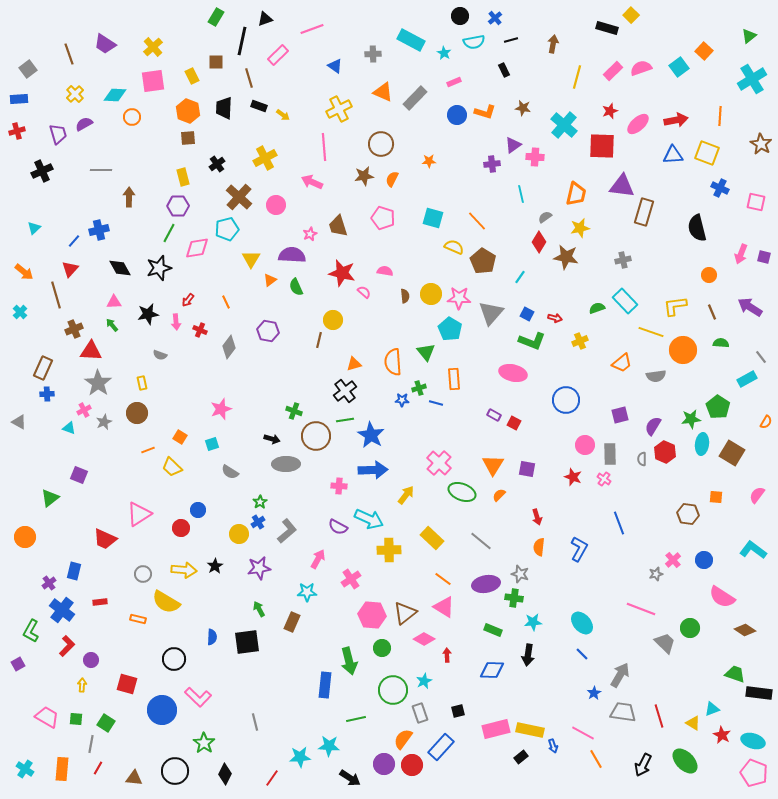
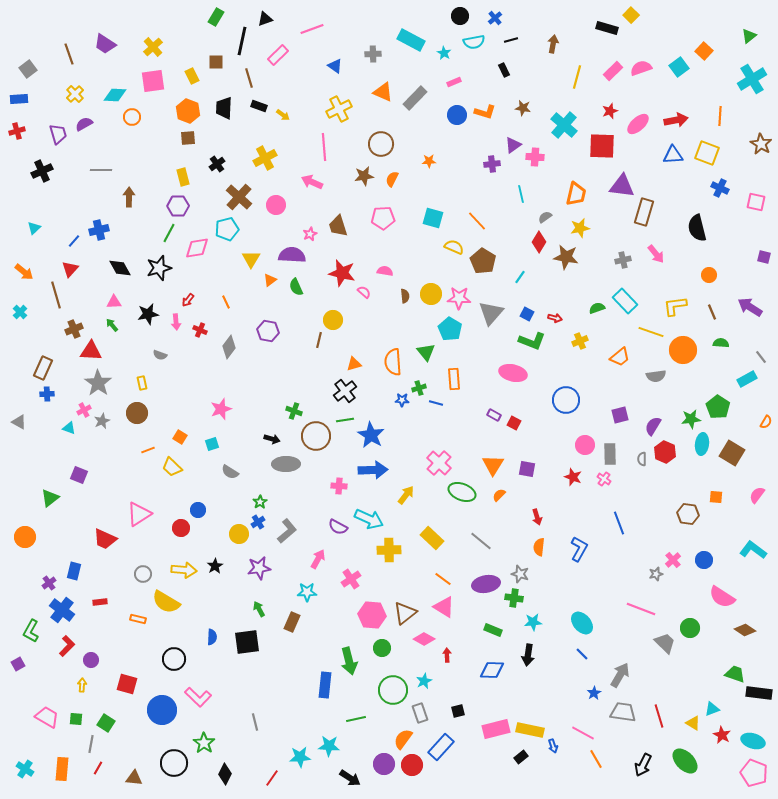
pink pentagon at (383, 218): rotated 20 degrees counterclockwise
pink arrow at (741, 254): moved 85 px left; rotated 60 degrees counterclockwise
orange trapezoid at (622, 363): moved 2 px left, 6 px up
gray star at (104, 422): moved 2 px left, 1 px up
black circle at (175, 771): moved 1 px left, 8 px up
